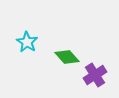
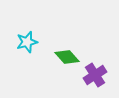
cyan star: rotated 25 degrees clockwise
